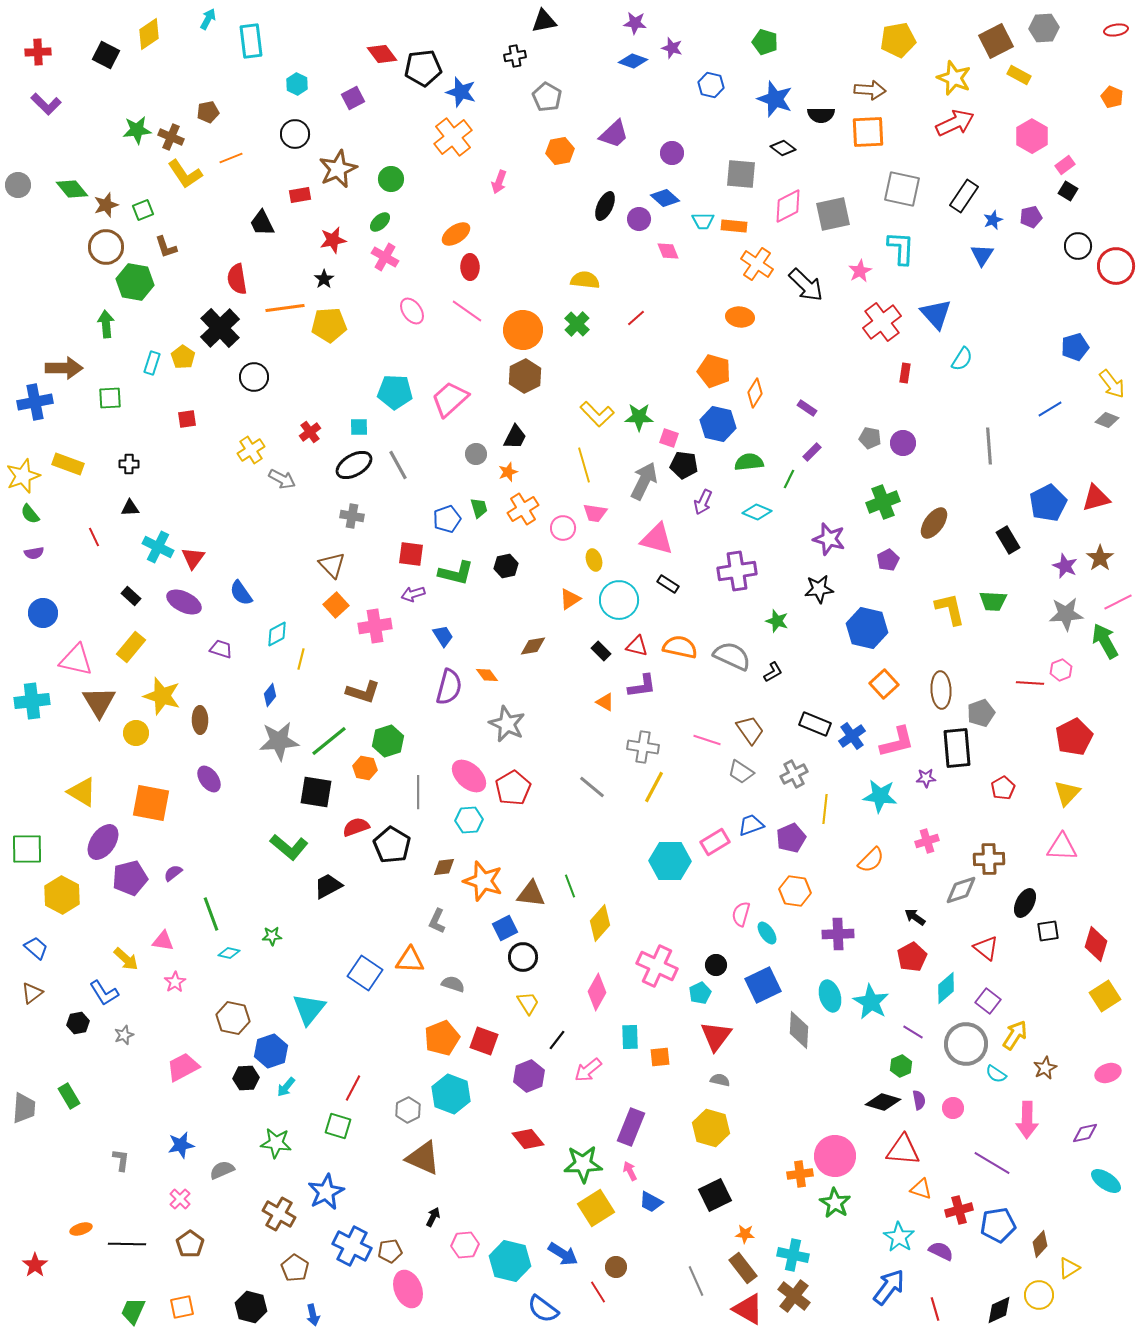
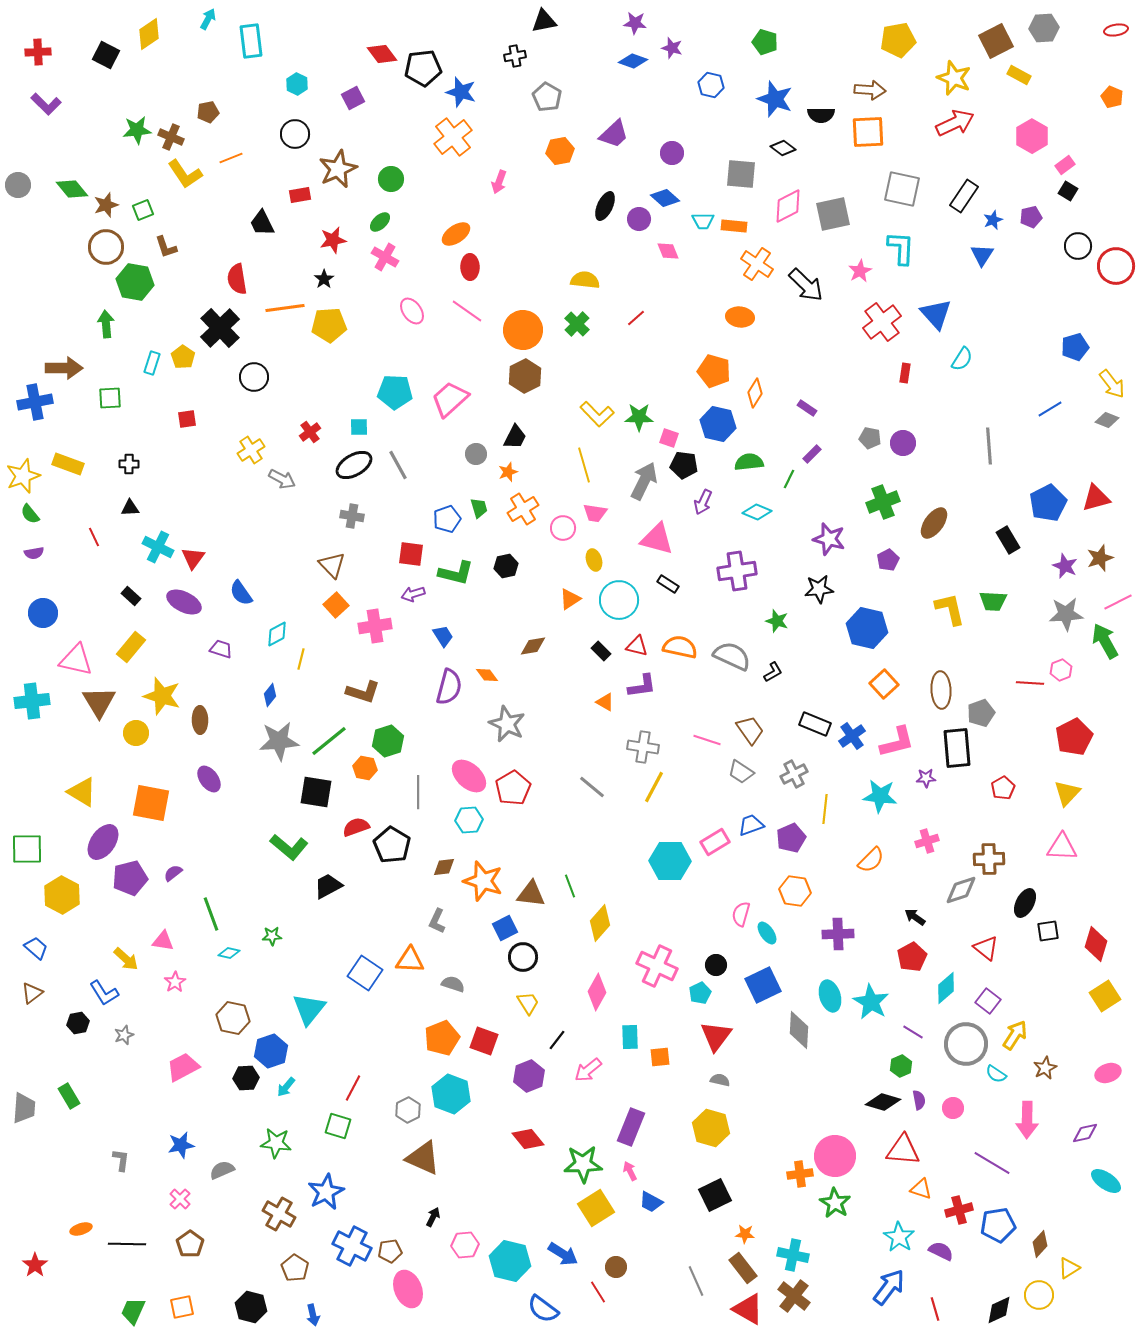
purple rectangle at (812, 452): moved 2 px down
brown star at (1100, 558): rotated 16 degrees clockwise
